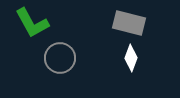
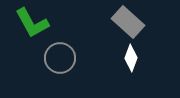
gray rectangle: moved 1 px left, 1 px up; rotated 28 degrees clockwise
